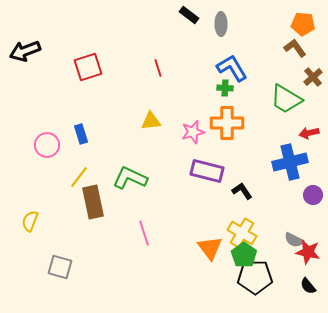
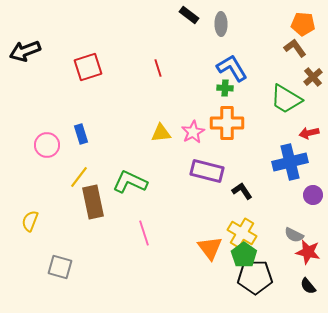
yellow triangle: moved 10 px right, 12 px down
pink star: rotated 15 degrees counterclockwise
green L-shape: moved 4 px down
gray semicircle: moved 5 px up
